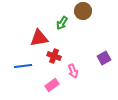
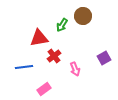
brown circle: moved 5 px down
green arrow: moved 2 px down
red cross: rotated 32 degrees clockwise
blue line: moved 1 px right, 1 px down
pink arrow: moved 2 px right, 2 px up
pink rectangle: moved 8 px left, 4 px down
